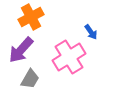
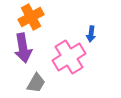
blue arrow: moved 2 px down; rotated 42 degrees clockwise
purple arrow: moved 2 px right, 2 px up; rotated 52 degrees counterclockwise
gray trapezoid: moved 6 px right, 4 px down
